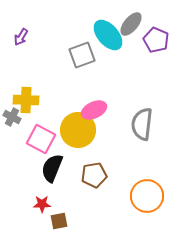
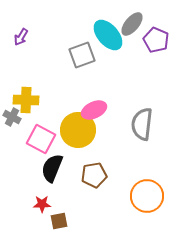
gray ellipse: moved 1 px right
